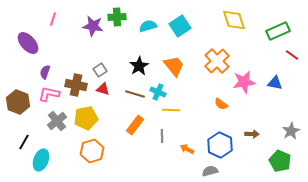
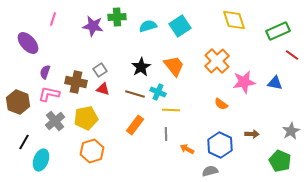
black star: moved 2 px right, 1 px down
brown cross: moved 3 px up
gray cross: moved 2 px left
gray line: moved 4 px right, 2 px up
